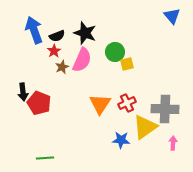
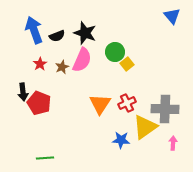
red star: moved 14 px left, 13 px down
yellow square: rotated 24 degrees counterclockwise
